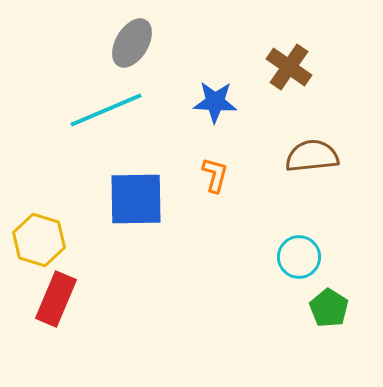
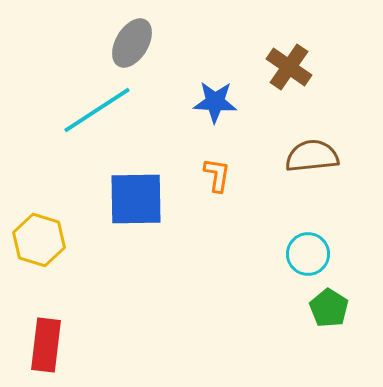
cyan line: moved 9 px left; rotated 10 degrees counterclockwise
orange L-shape: moved 2 px right; rotated 6 degrees counterclockwise
cyan circle: moved 9 px right, 3 px up
red rectangle: moved 10 px left, 46 px down; rotated 16 degrees counterclockwise
